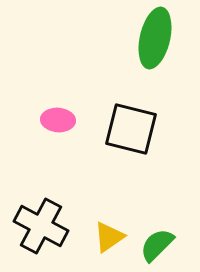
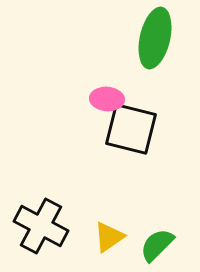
pink ellipse: moved 49 px right, 21 px up
